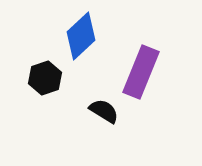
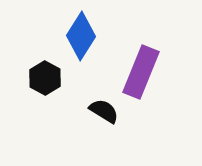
blue diamond: rotated 15 degrees counterclockwise
black hexagon: rotated 12 degrees counterclockwise
